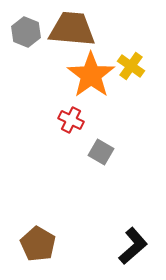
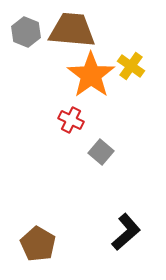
brown trapezoid: moved 1 px down
gray square: rotated 10 degrees clockwise
black L-shape: moved 7 px left, 14 px up
